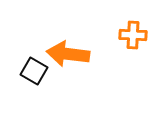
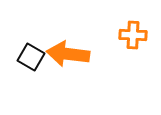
black square: moved 3 px left, 14 px up
